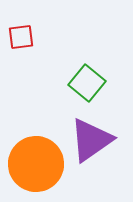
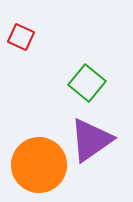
red square: rotated 32 degrees clockwise
orange circle: moved 3 px right, 1 px down
